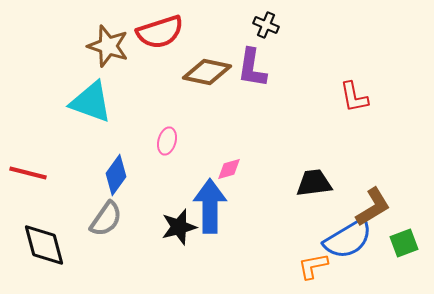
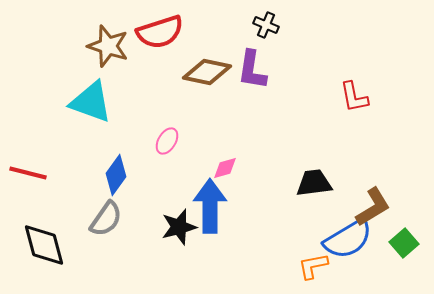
purple L-shape: moved 2 px down
pink ellipse: rotated 16 degrees clockwise
pink diamond: moved 4 px left, 1 px up
green square: rotated 20 degrees counterclockwise
